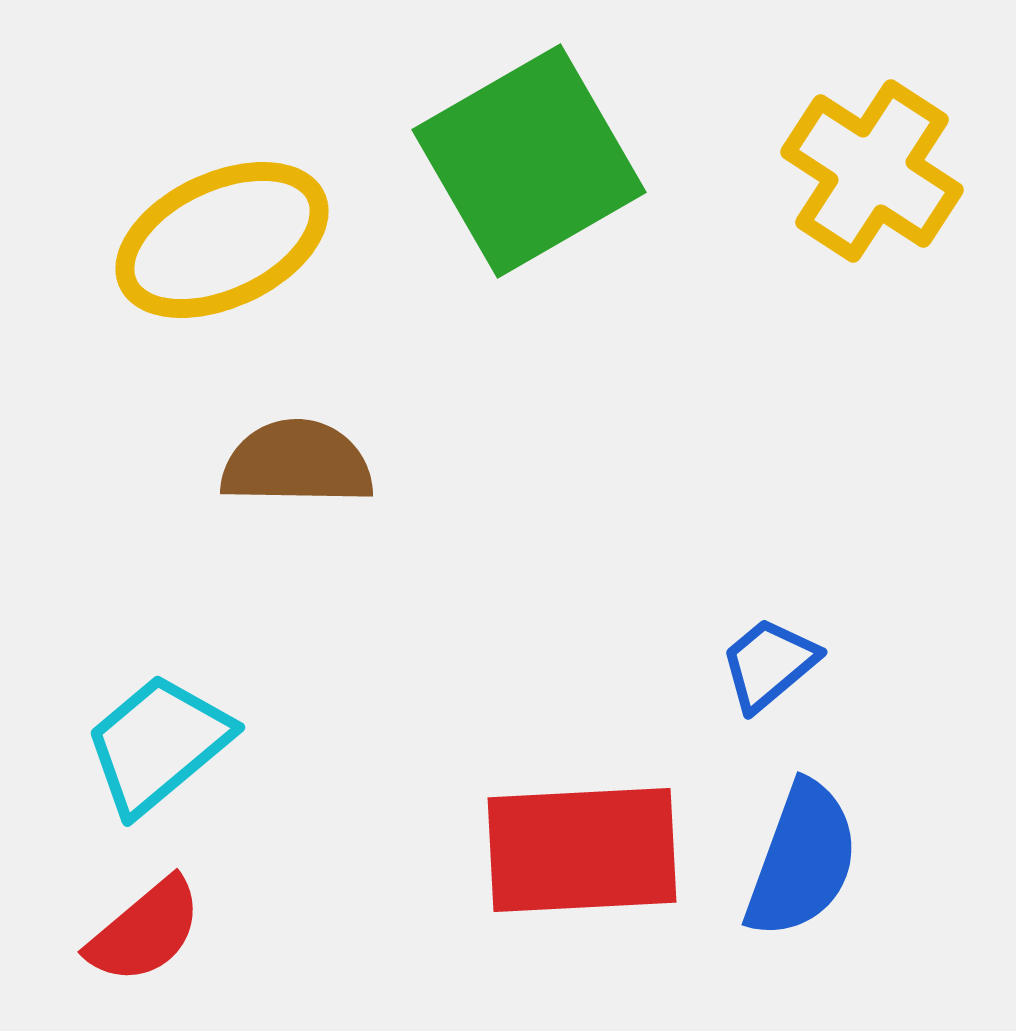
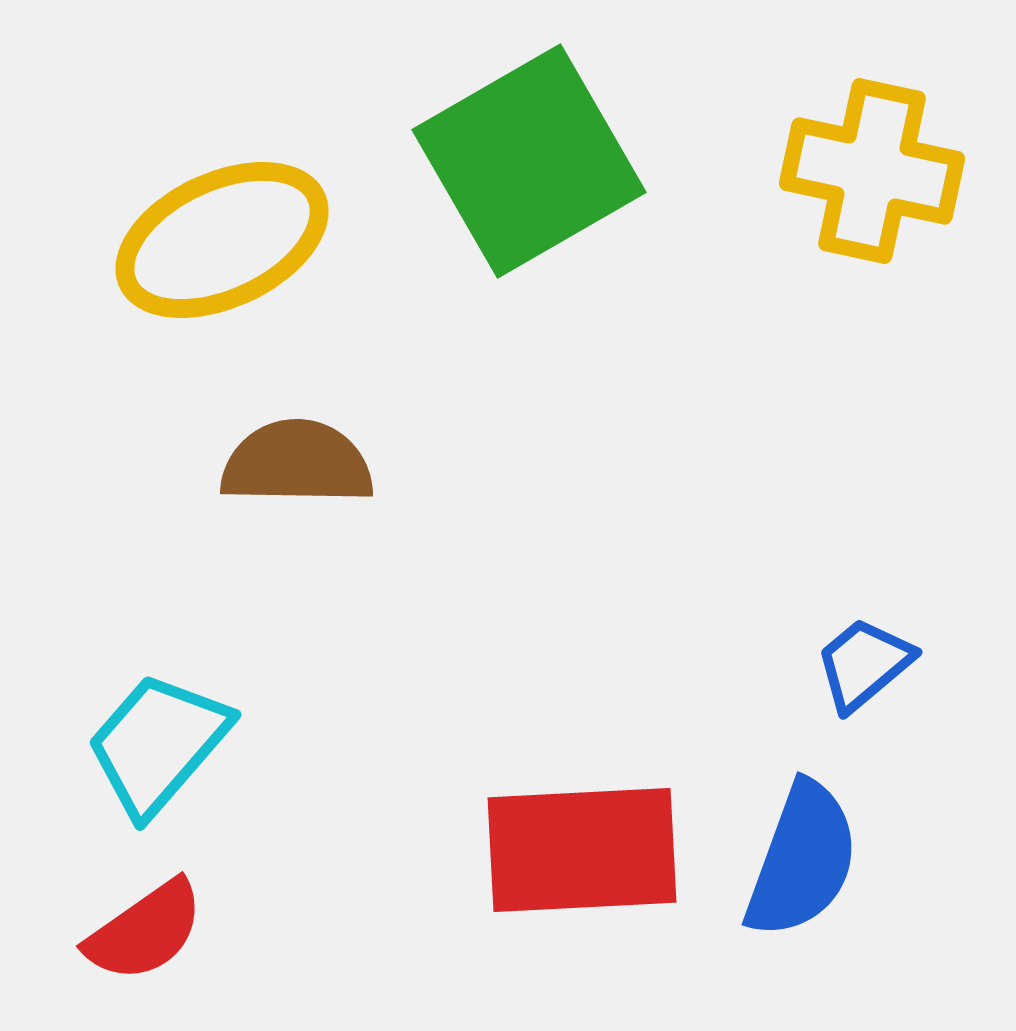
yellow cross: rotated 21 degrees counterclockwise
blue trapezoid: moved 95 px right
cyan trapezoid: rotated 9 degrees counterclockwise
red semicircle: rotated 5 degrees clockwise
